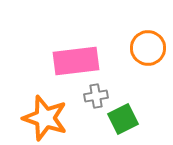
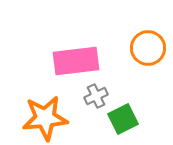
gray cross: rotated 15 degrees counterclockwise
orange star: rotated 24 degrees counterclockwise
